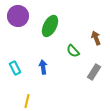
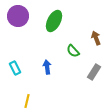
green ellipse: moved 4 px right, 5 px up
blue arrow: moved 4 px right
